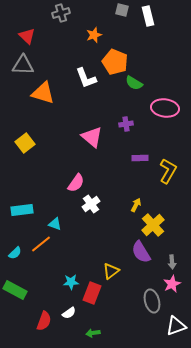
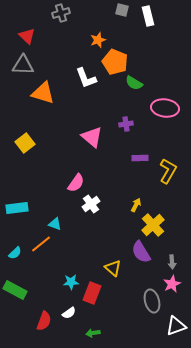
orange star: moved 4 px right, 5 px down
cyan rectangle: moved 5 px left, 2 px up
yellow triangle: moved 2 px right, 3 px up; rotated 42 degrees counterclockwise
